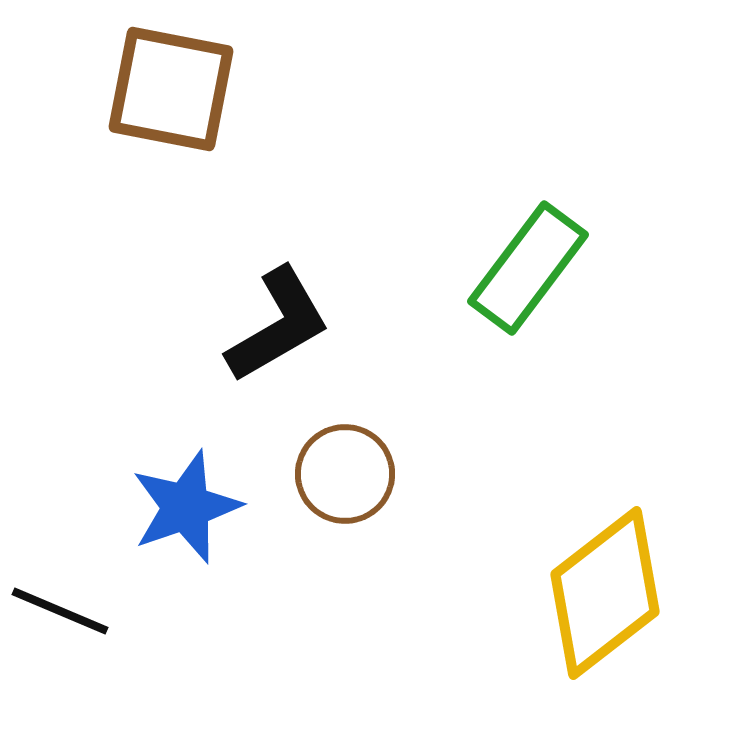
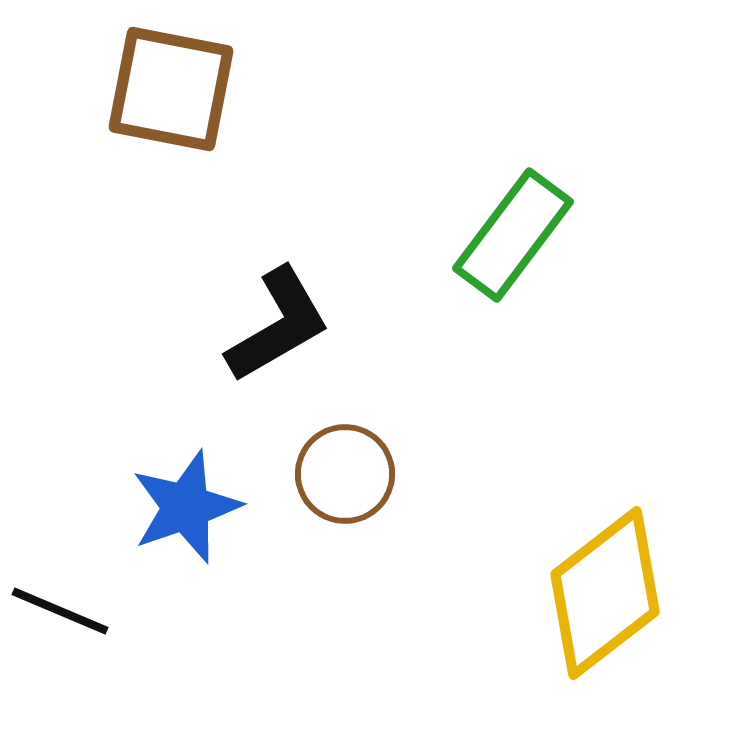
green rectangle: moved 15 px left, 33 px up
